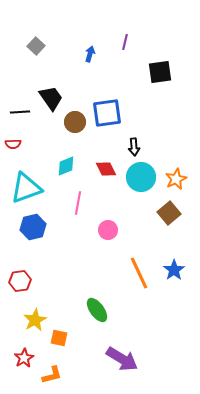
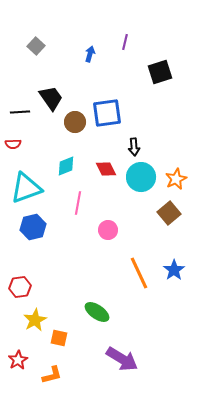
black square: rotated 10 degrees counterclockwise
red hexagon: moved 6 px down
green ellipse: moved 2 px down; rotated 20 degrees counterclockwise
red star: moved 6 px left, 2 px down
